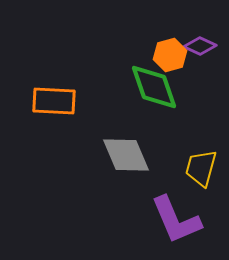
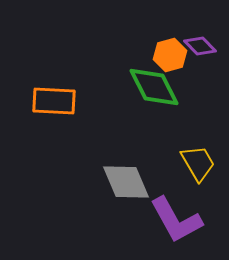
purple diamond: rotated 20 degrees clockwise
green diamond: rotated 8 degrees counterclockwise
gray diamond: moved 27 px down
yellow trapezoid: moved 3 px left, 5 px up; rotated 135 degrees clockwise
purple L-shape: rotated 6 degrees counterclockwise
